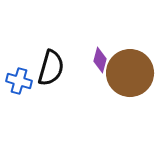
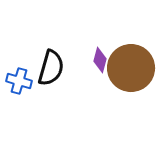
brown circle: moved 1 px right, 5 px up
